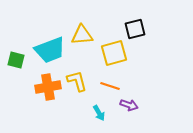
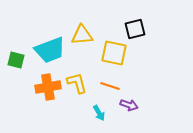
yellow square: rotated 28 degrees clockwise
yellow L-shape: moved 2 px down
